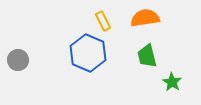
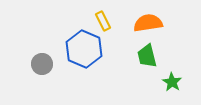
orange semicircle: moved 3 px right, 5 px down
blue hexagon: moved 4 px left, 4 px up
gray circle: moved 24 px right, 4 px down
